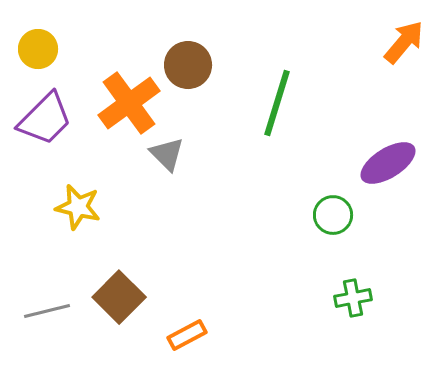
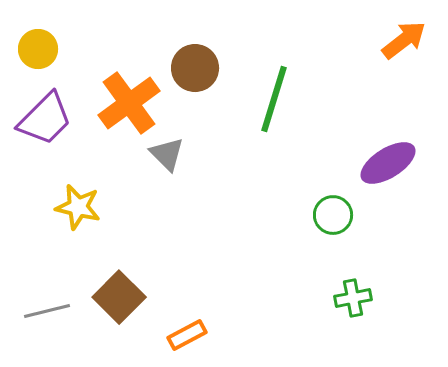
orange arrow: moved 2 px up; rotated 12 degrees clockwise
brown circle: moved 7 px right, 3 px down
green line: moved 3 px left, 4 px up
